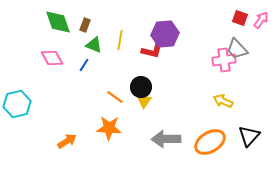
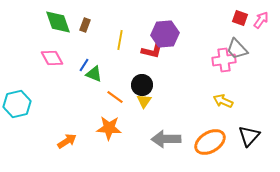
green triangle: moved 29 px down
black circle: moved 1 px right, 2 px up
